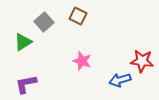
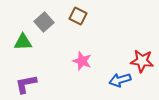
green triangle: rotated 30 degrees clockwise
